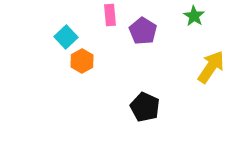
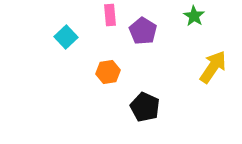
orange hexagon: moved 26 px right, 11 px down; rotated 20 degrees clockwise
yellow arrow: moved 2 px right
